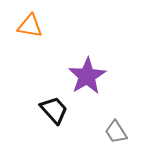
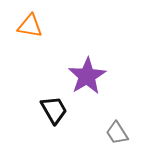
black trapezoid: rotated 12 degrees clockwise
gray trapezoid: moved 1 px right, 1 px down
